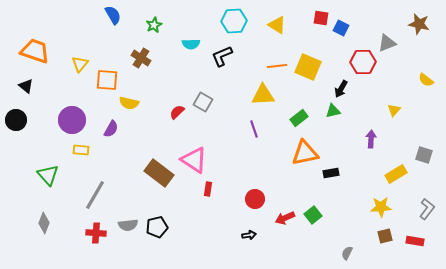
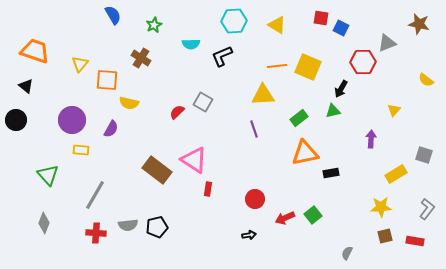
brown rectangle at (159, 173): moved 2 px left, 3 px up
